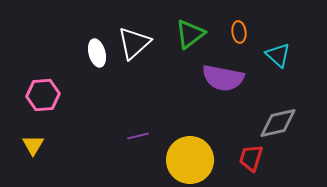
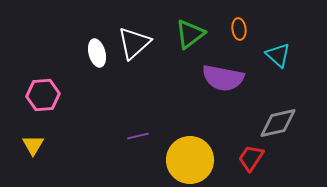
orange ellipse: moved 3 px up
red trapezoid: rotated 16 degrees clockwise
